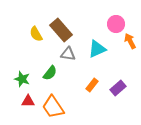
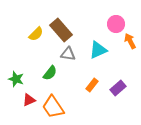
yellow semicircle: rotated 105 degrees counterclockwise
cyan triangle: moved 1 px right, 1 px down
green star: moved 6 px left
red triangle: moved 1 px right, 1 px up; rotated 24 degrees counterclockwise
